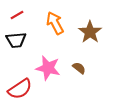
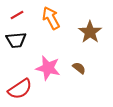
orange arrow: moved 4 px left, 5 px up
